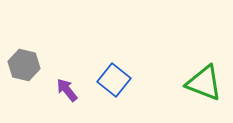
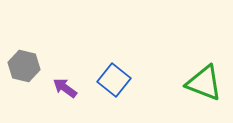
gray hexagon: moved 1 px down
purple arrow: moved 2 px left, 2 px up; rotated 15 degrees counterclockwise
